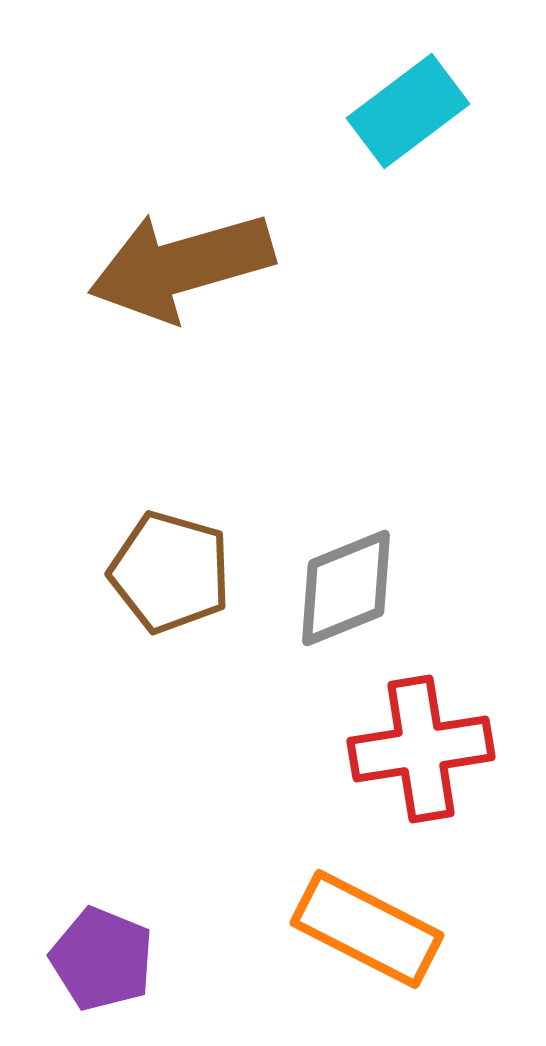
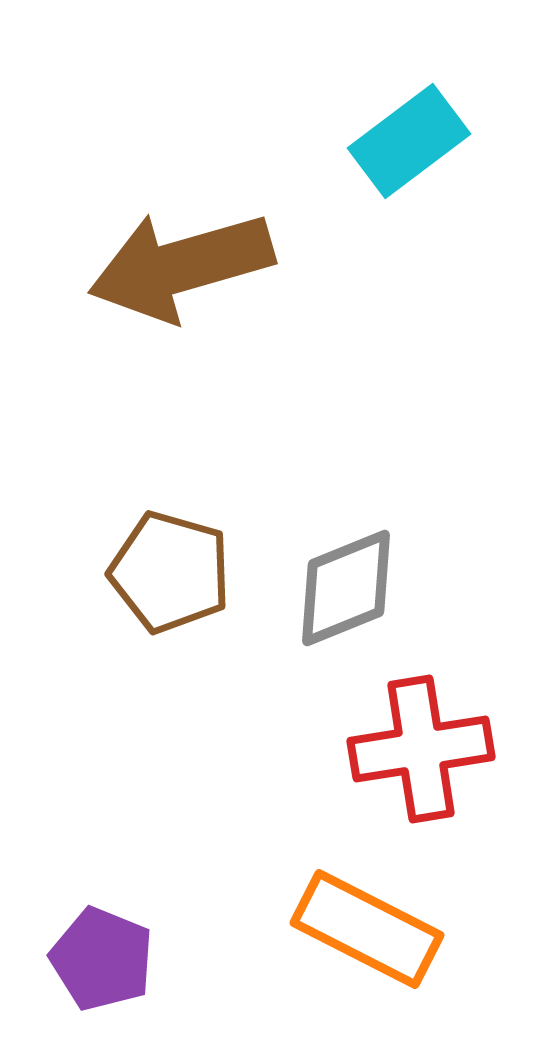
cyan rectangle: moved 1 px right, 30 px down
